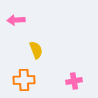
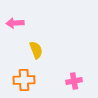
pink arrow: moved 1 px left, 3 px down
